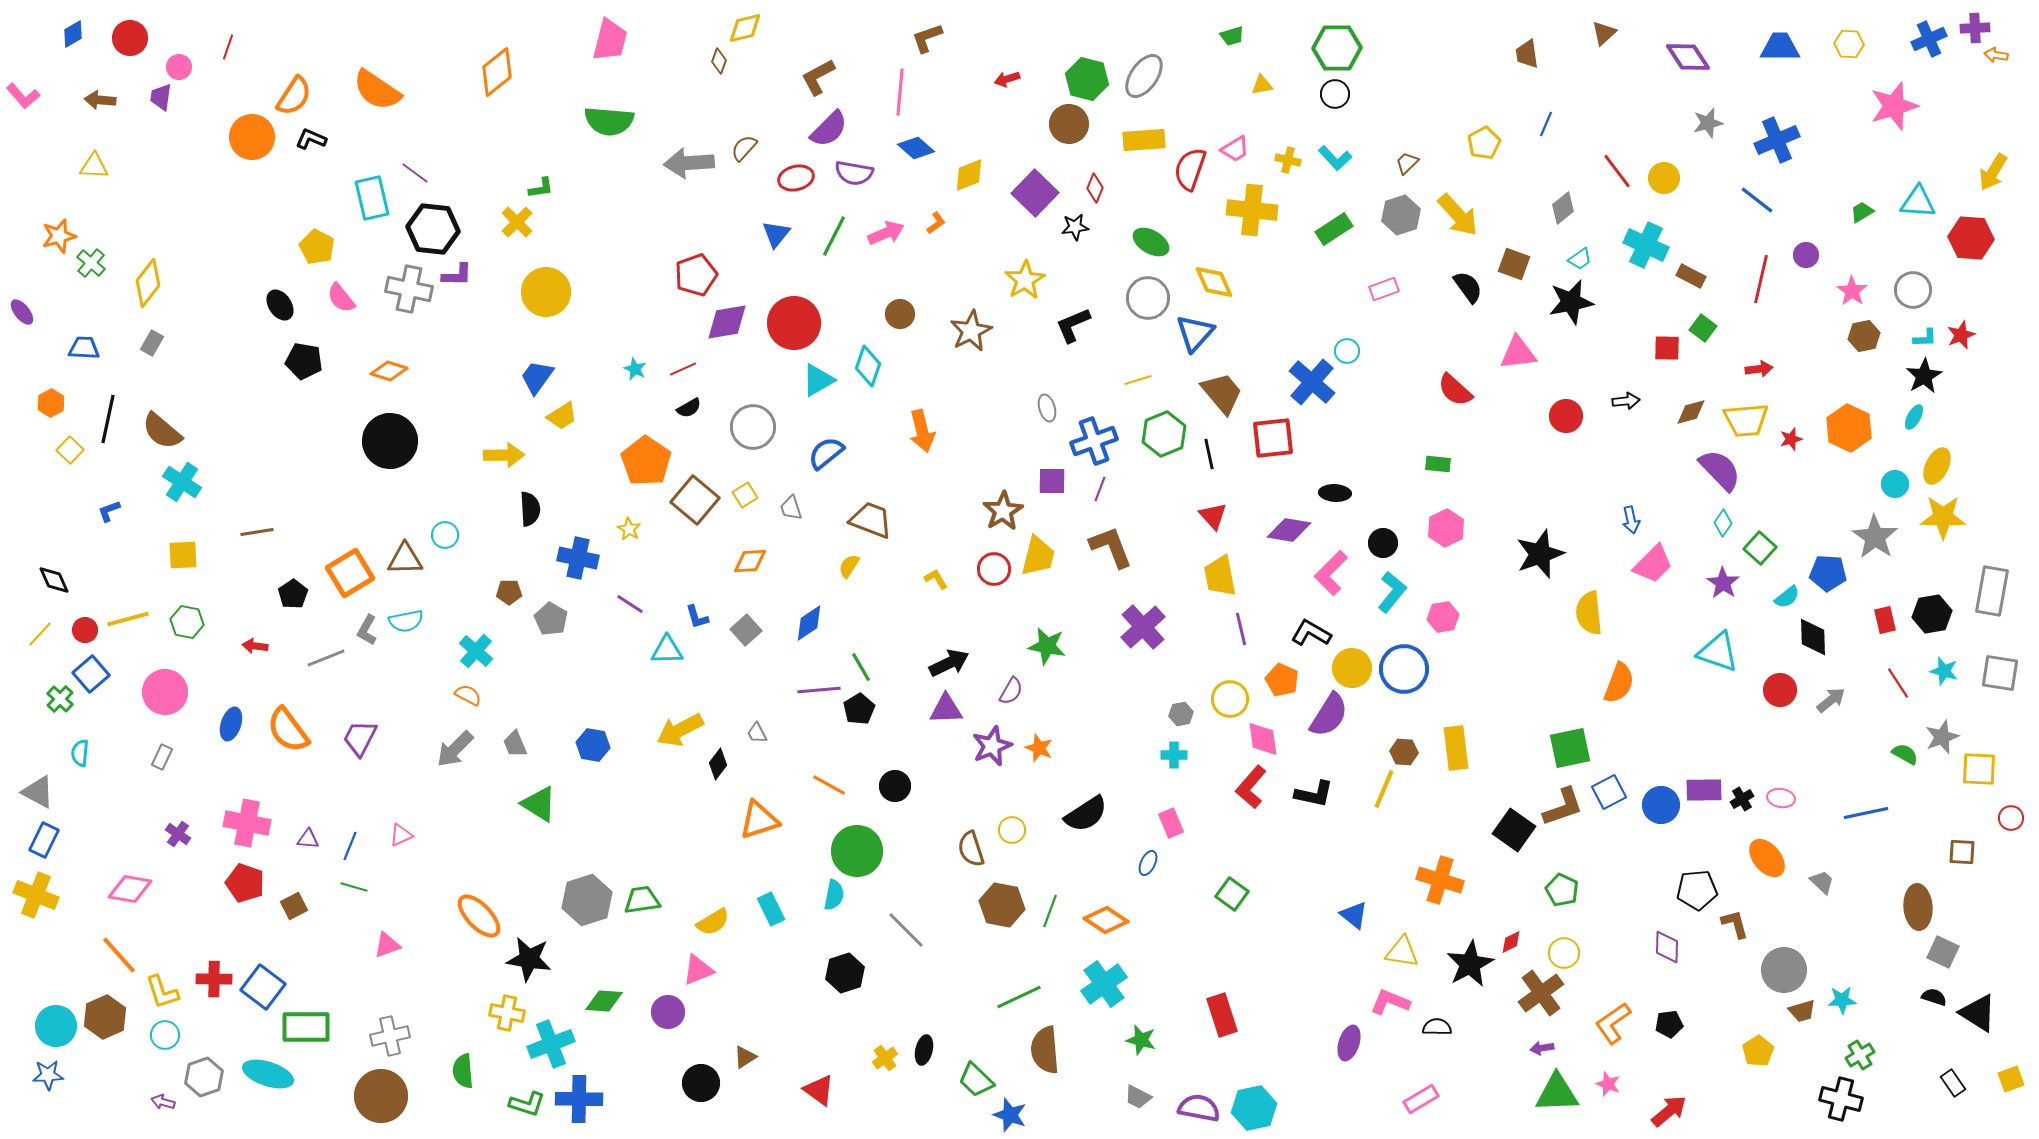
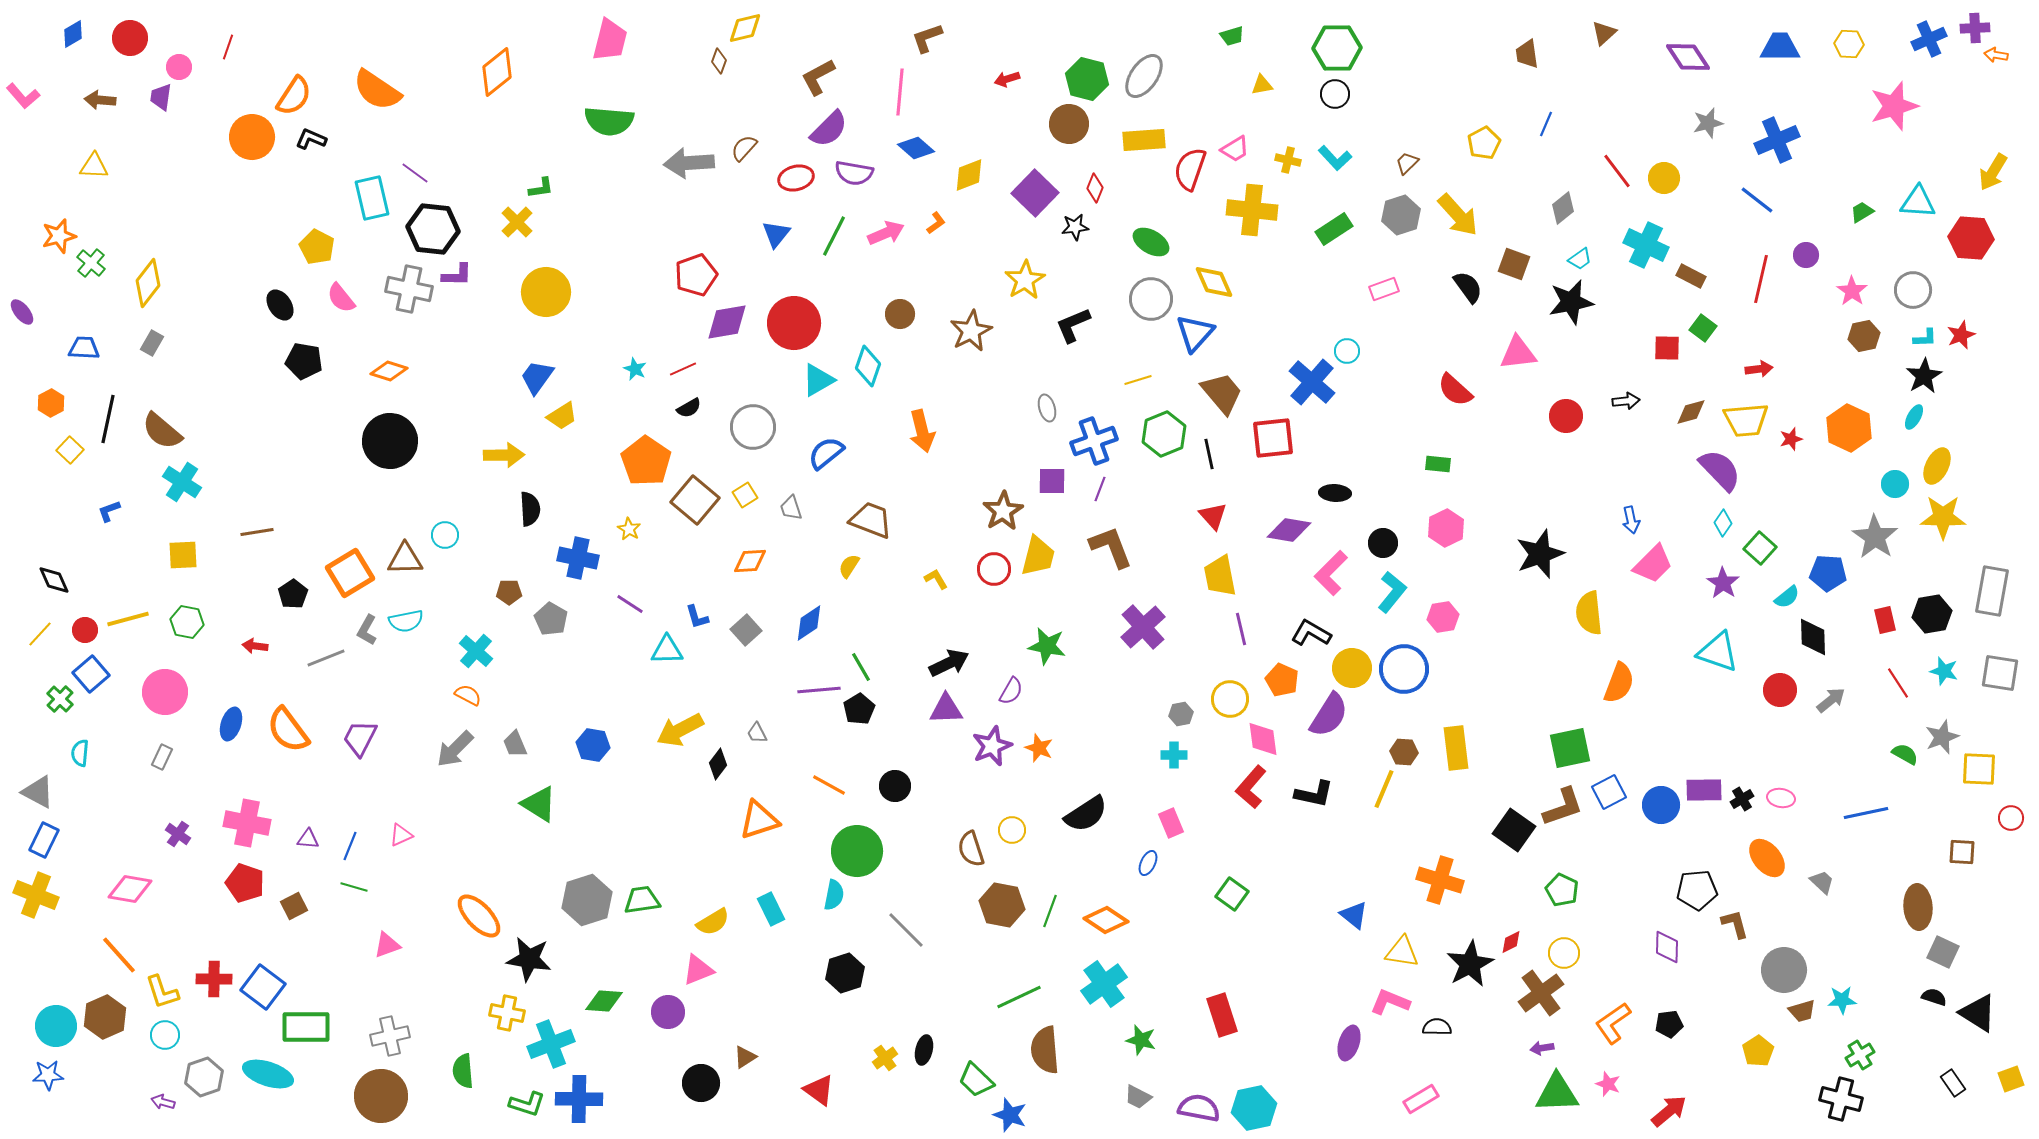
gray circle at (1148, 298): moved 3 px right, 1 px down
